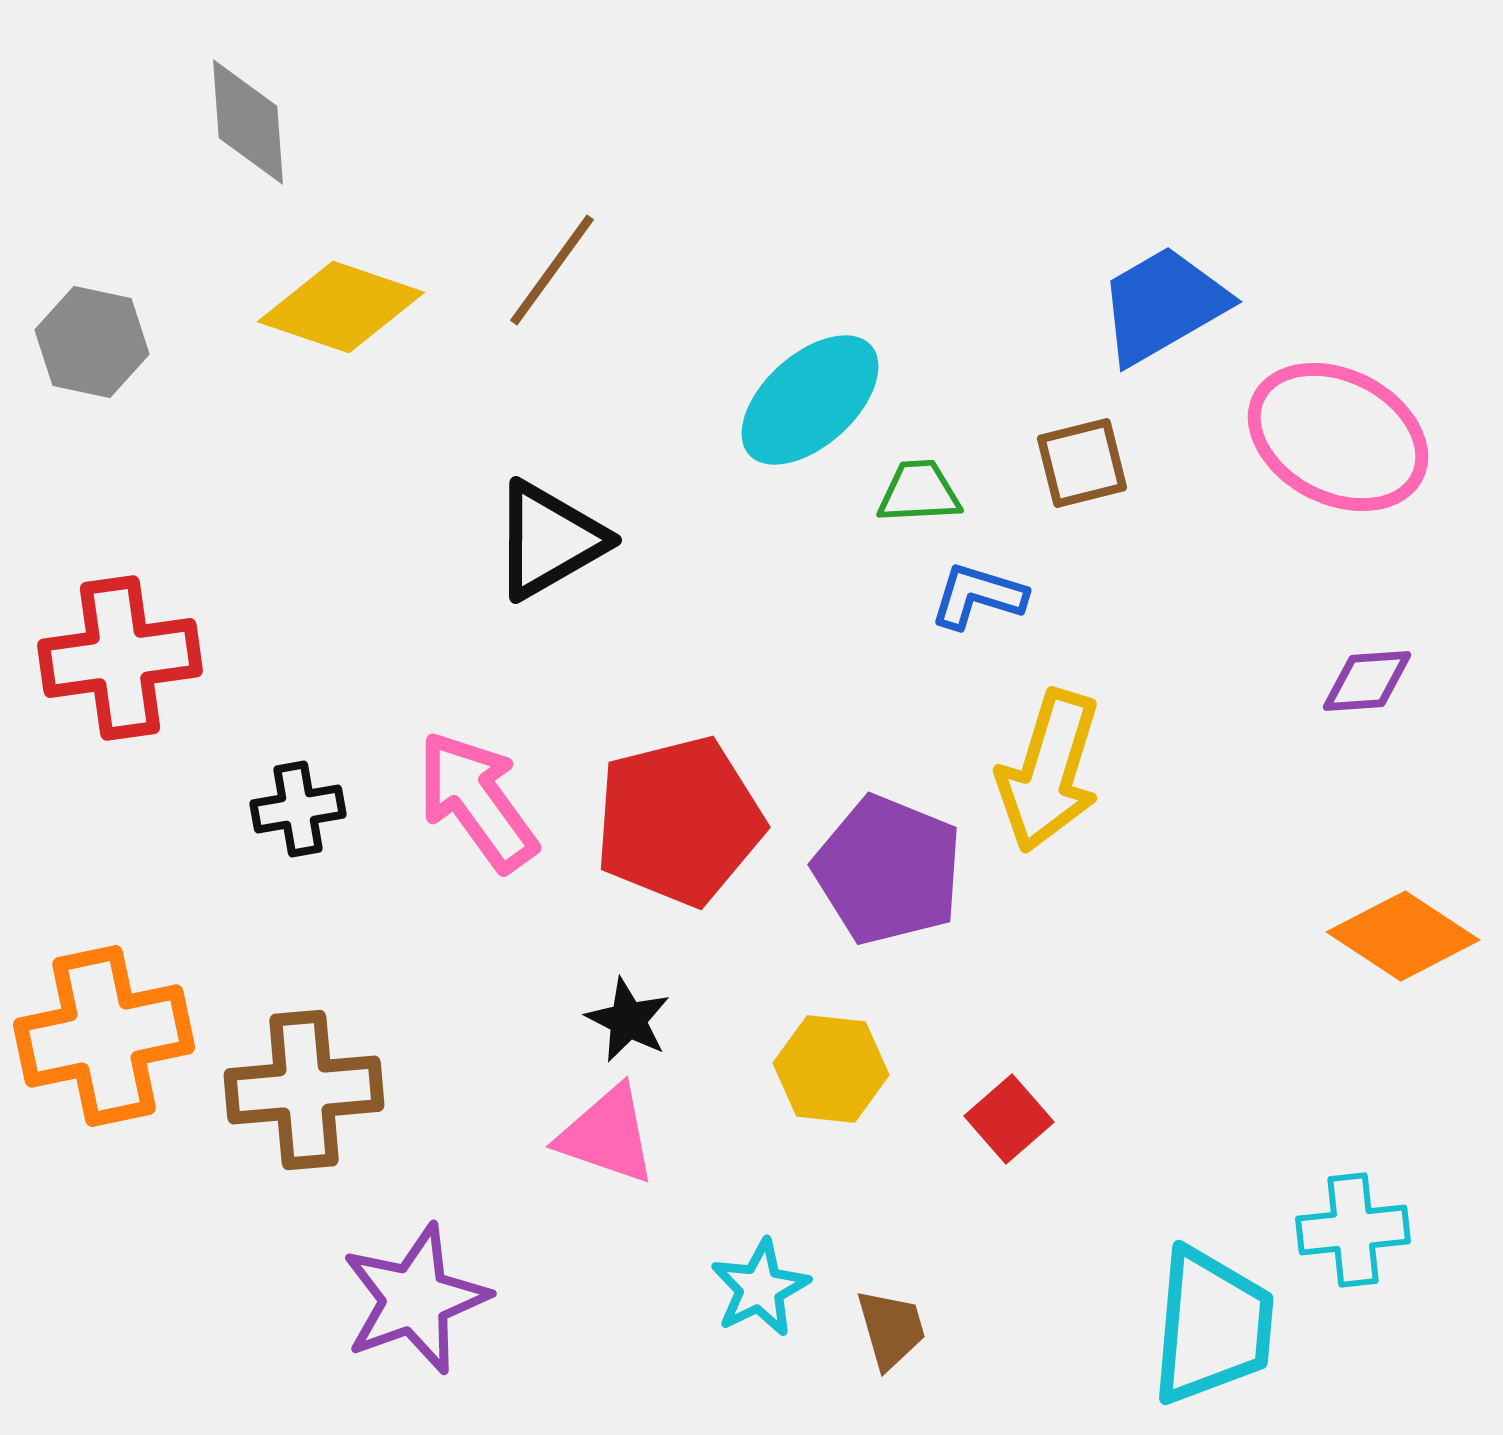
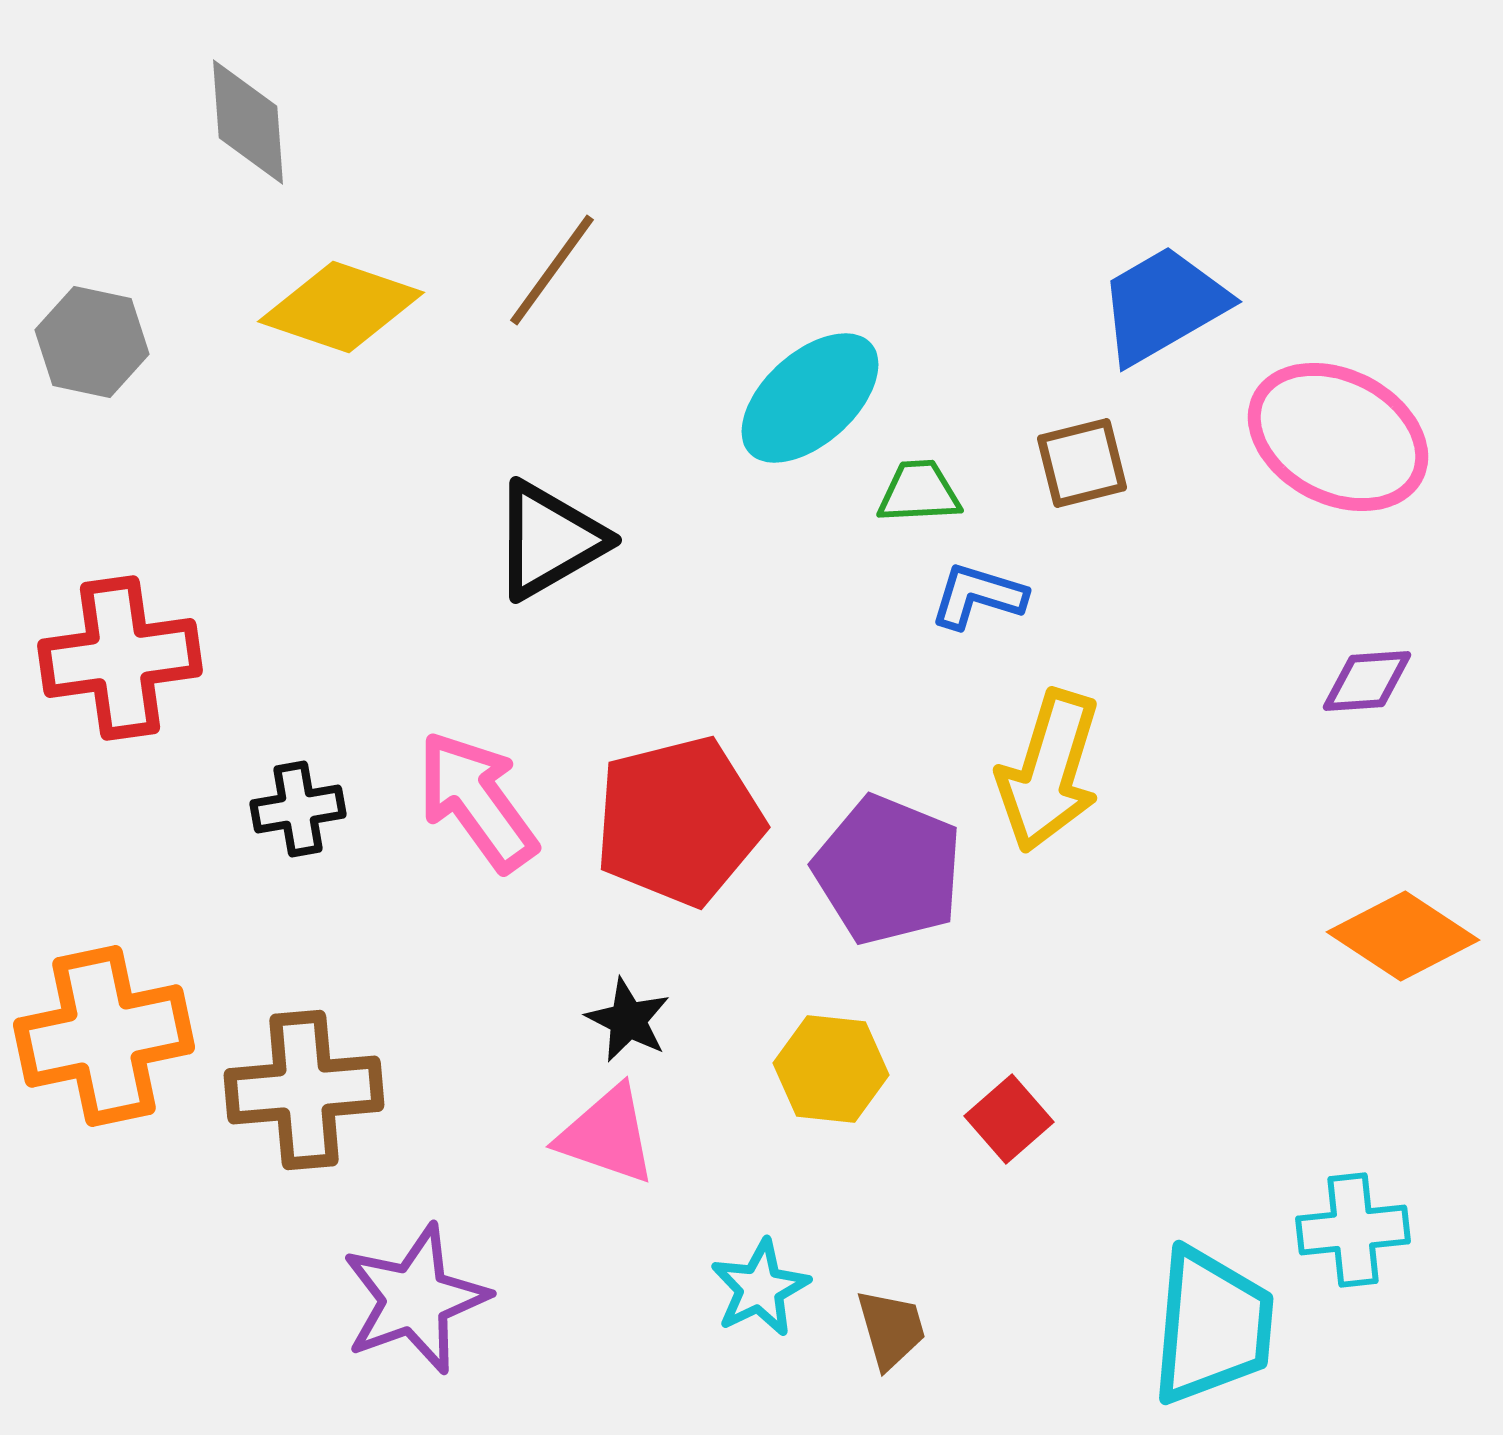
cyan ellipse: moved 2 px up
